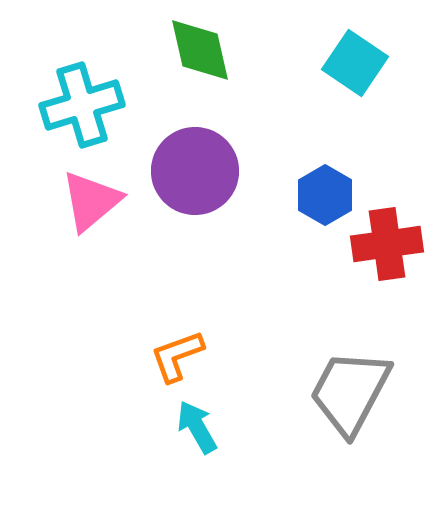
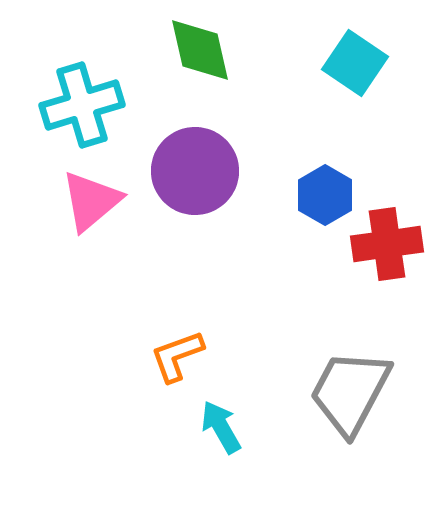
cyan arrow: moved 24 px right
